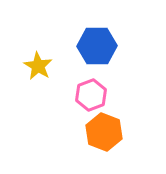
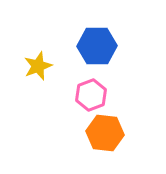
yellow star: rotated 20 degrees clockwise
orange hexagon: moved 1 px right, 1 px down; rotated 15 degrees counterclockwise
